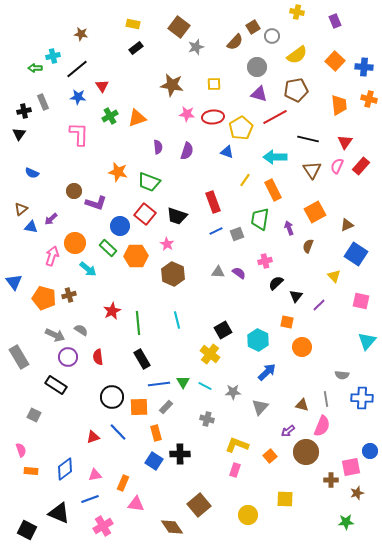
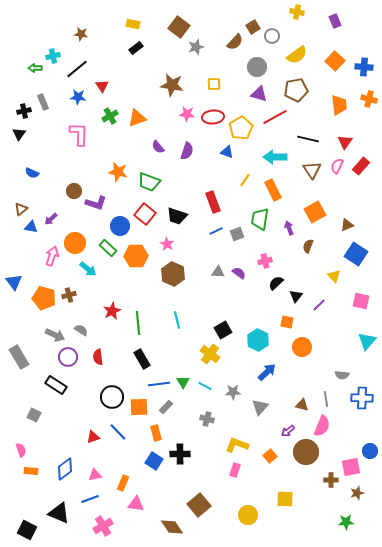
purple semicircle at (158, 147): rotated 144 degrees clockwise
